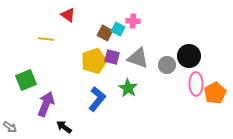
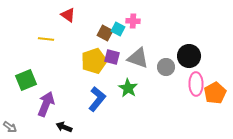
gray circle: moved 1 px left, 2 px down
black arrow: rotated 14 degrees counterclockwise
